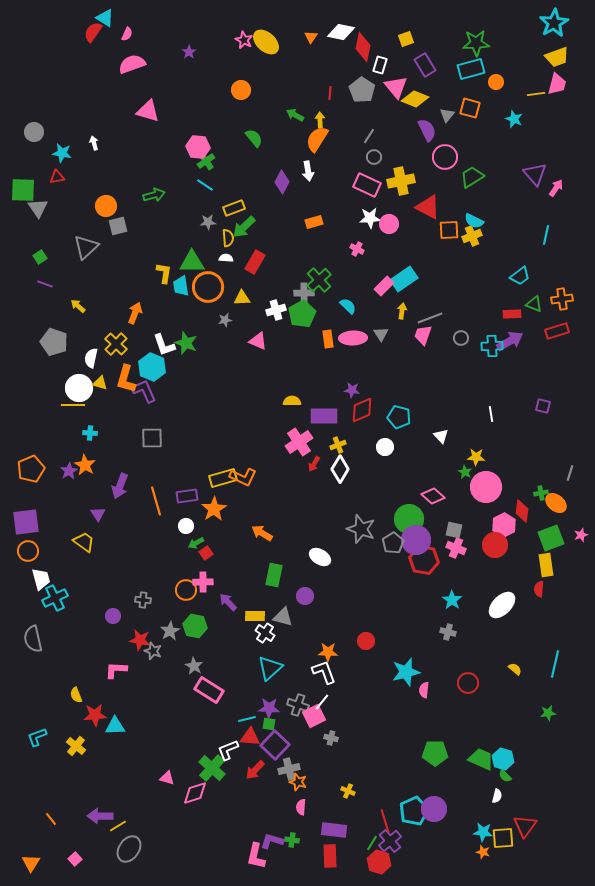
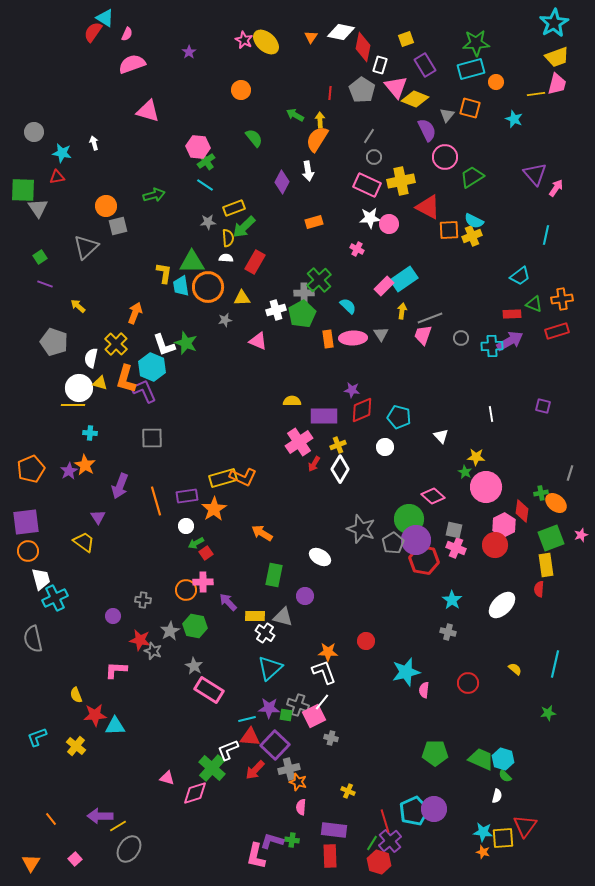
purple triangle at (98, 514): moved 3 px down
green square at (269, 724): moved 17 px right, 9 px up
